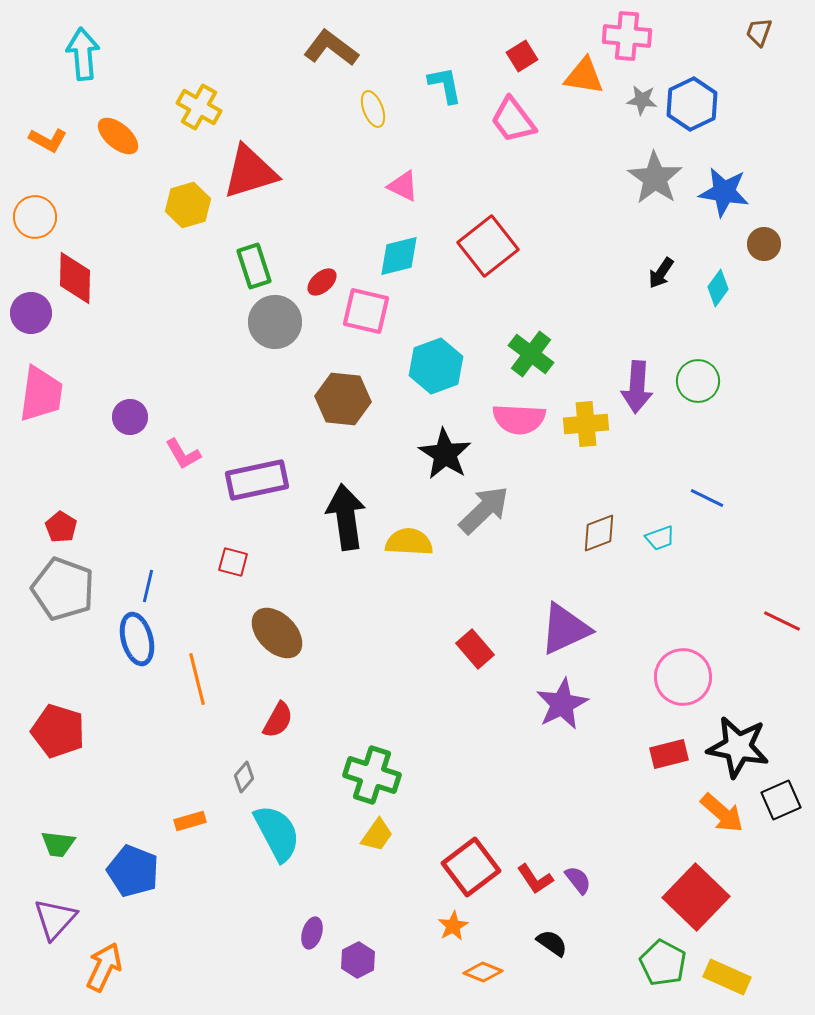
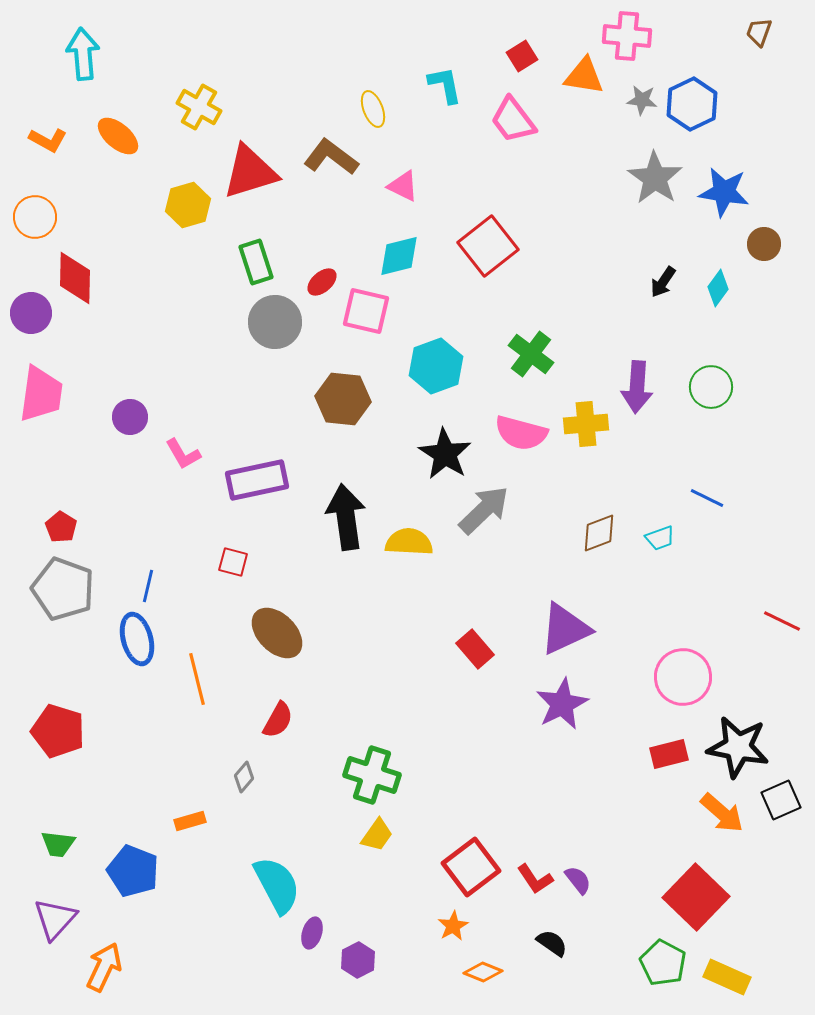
brown L-shape at (331, 48): moved 109 px down
green rectangle at (254, 266): moved 2 px right, 4 px up
black arrow at (661, 273): moved 2 px right, 9 px down
green circle at (698, 381): moved 13 px right, 6 px down
pink semicircle at (519, 419): moved 2 px right, 14 px down; rotated 12 degrees clockwise
cyan semicircle at (277, 833): moved 52 px down
